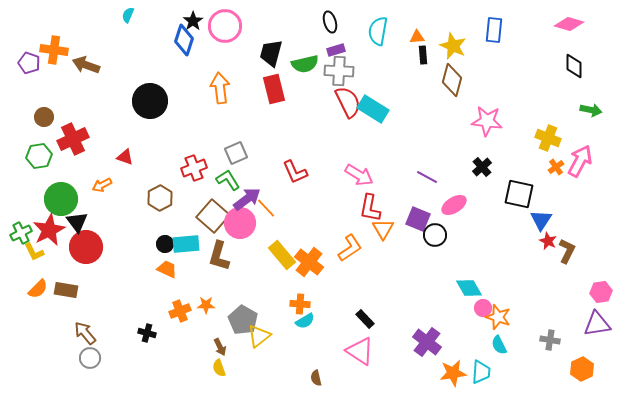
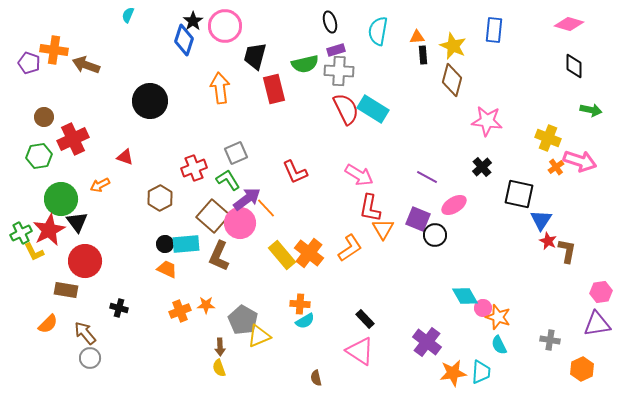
black trapezoid at (271, 53): moved 16 px left, 3 px down
red semicircle at (348, 102): moved 2 px left, 7 px down
pink arrow at (580, 161): rotated 80 degrees clockwise
orange arrow at (102, 185): moved 2 px left
red circle at (86, 247): moved 1 px left, 14 px down
brown L-shape at (567, 251): rotated 15 degrees counterclockwise
brown L-shape at (219, 256): rotated 8 degrees clockwise
orange cross at (309, 262): moved 9 px up
cyan diamond at (469, 288): moved 4 px left, 8 px down
orange semicircle at (38, 289): moved 10 px right, 35 px down
black cross at (147, 333): moved 28 px left, 25 px up
yellow triangle at (259, 336): rotated 15 degrees clockwise
brown arrow at (220, 347): rotated 24 degrees clockwise
